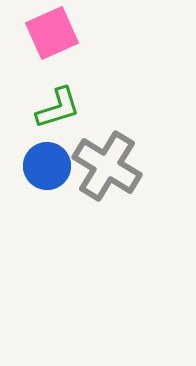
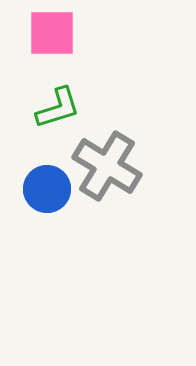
pink square: rotated 24 degrees clockwise
blue circle: moved 23 px down
